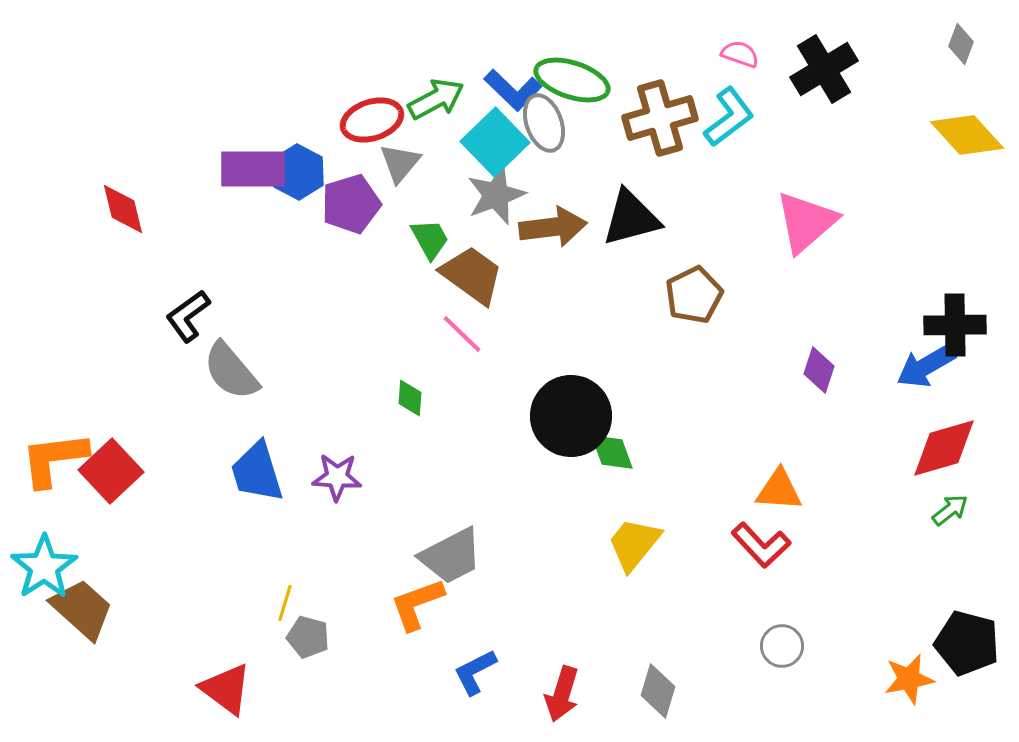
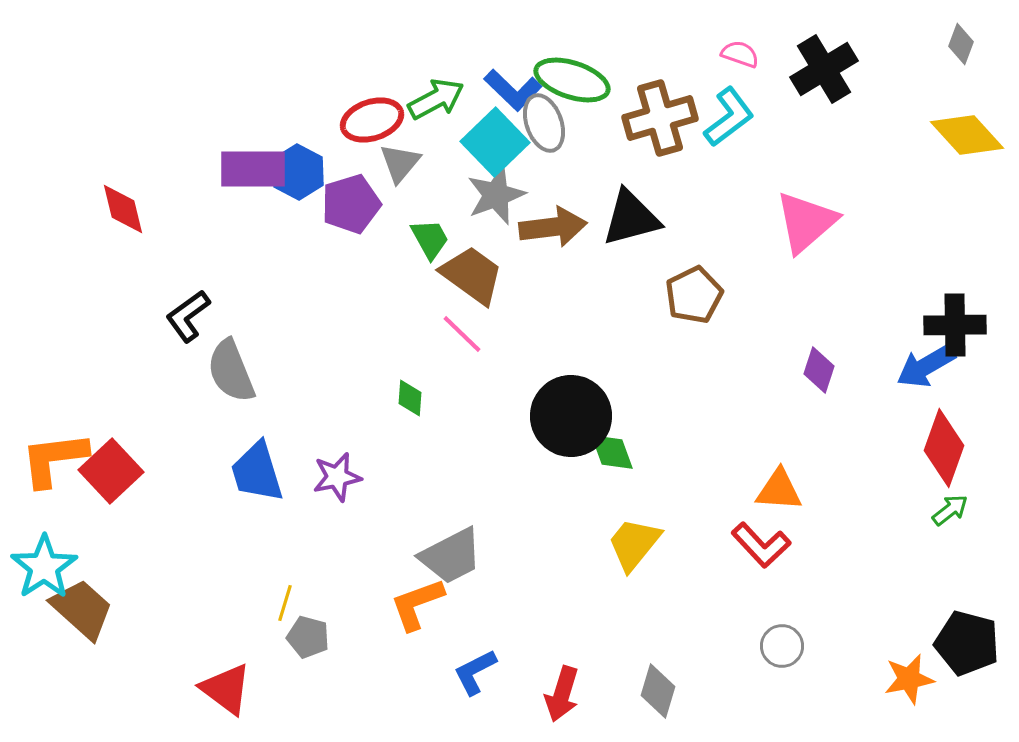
gray semicircle at (231, 371): rotated 18 degrees clockwise
red diamond at (944, 448): rotated 54 degrees counterclockwise
purple star at (337, 477): rotated 15 degrees counterclockwise
